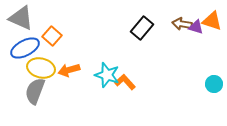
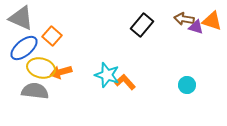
brown arrow: moved 2 px right, 5 px up
black rectangle: moved 3 px up
blue ellipse: moved 1 px left; rotated 12 degrees counterclockwise
orange arrow: moved 8 px left, 2 px down
cyan circle: moved 27 px left, 1 px down
gray semicircle: rotated 76 degrees clockwise
